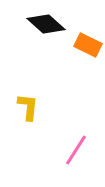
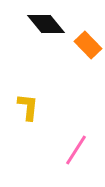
black diamond: rotated 9 degrees clockwise
orange rectangle: rotated 20 degrees clockwise
